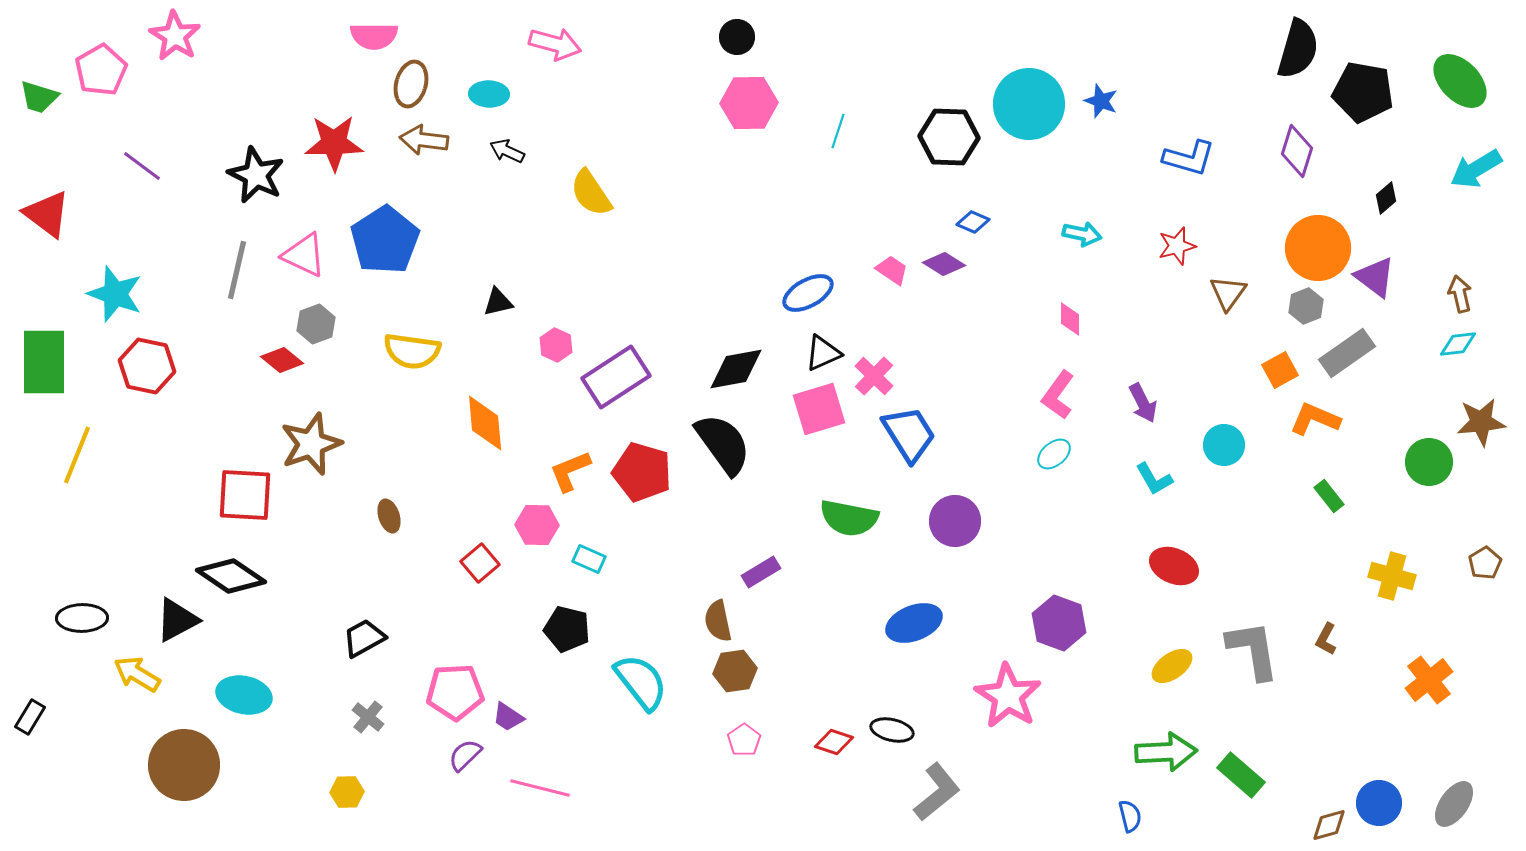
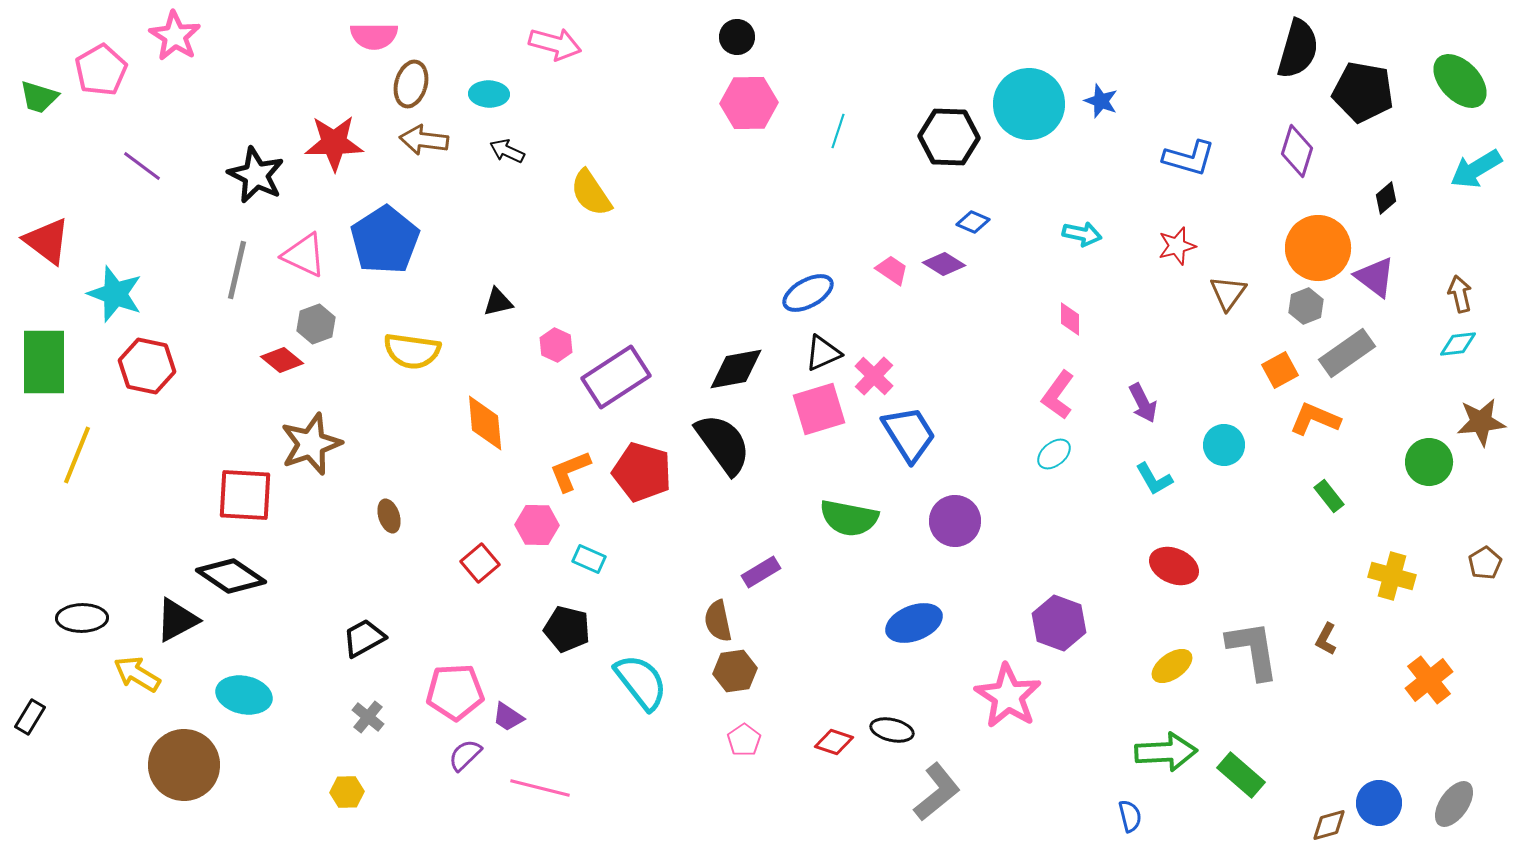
red triangle at (47, 214): moved 27 px down
